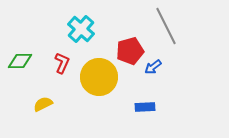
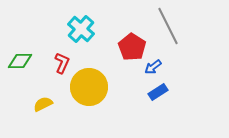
gray line: moved 2 px right
red pentagon: moved 2 px right, 4 px up; rotated 24 degrees counterclockwise
yellow circle: moved 10 px left, 10 px down
blue rectangle: moved 13 px right, 15 px up; rotated 30 degrees counterclockwise
